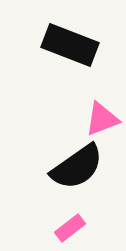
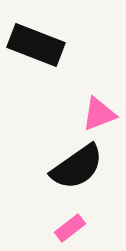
black rectangle: moved 34 px left
pink triangle: moved 3 px left, 5 px up
